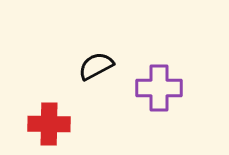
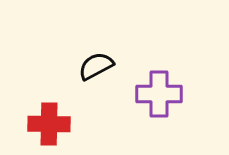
purple cross: moved 6 px down
